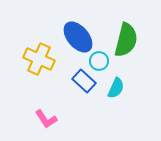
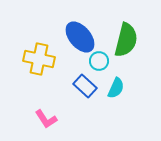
blue ellipse: moved 2 px right
yellow cross: rotated 12 degrees counterclockwise
blue rectangle: moved 1 px right, 5 px down
